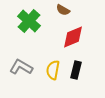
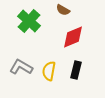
yellow semicircle: moved 4 px left, 1 px down
